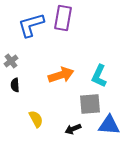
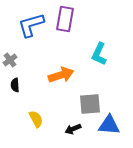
purple rectangle: moved 2 px right, 1 px down
gray cross: moved 1 px left, 1 px up
cyan L-shape: moved 22 px up
